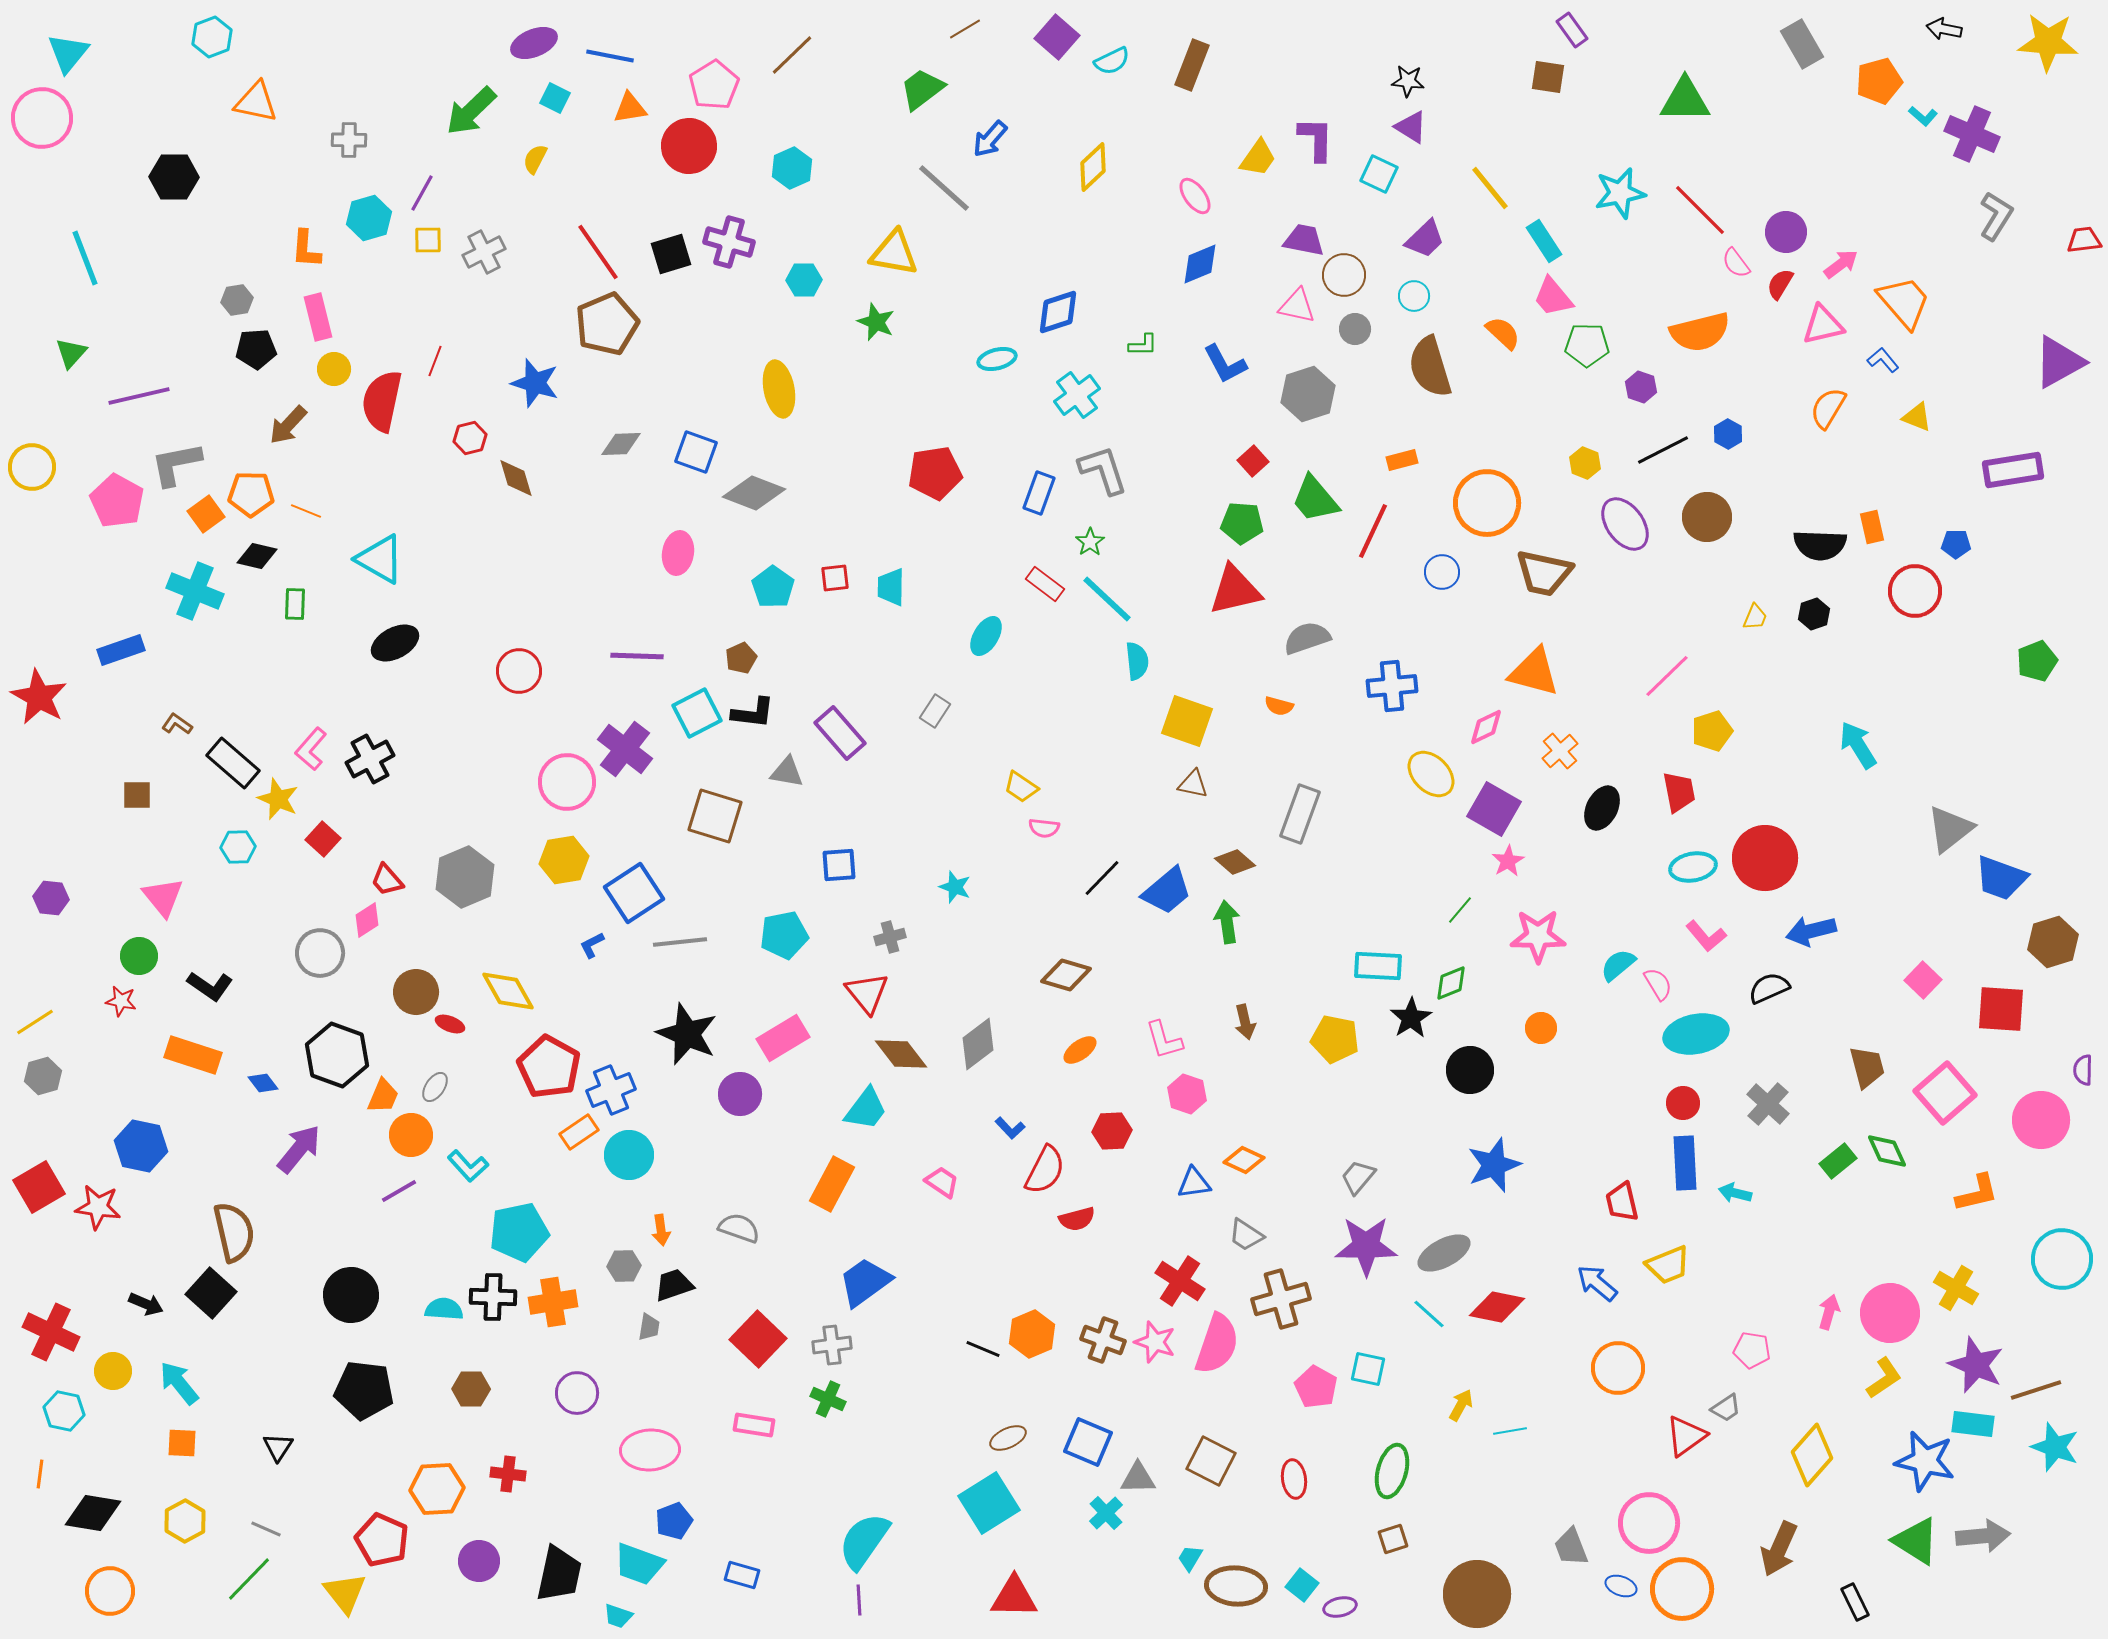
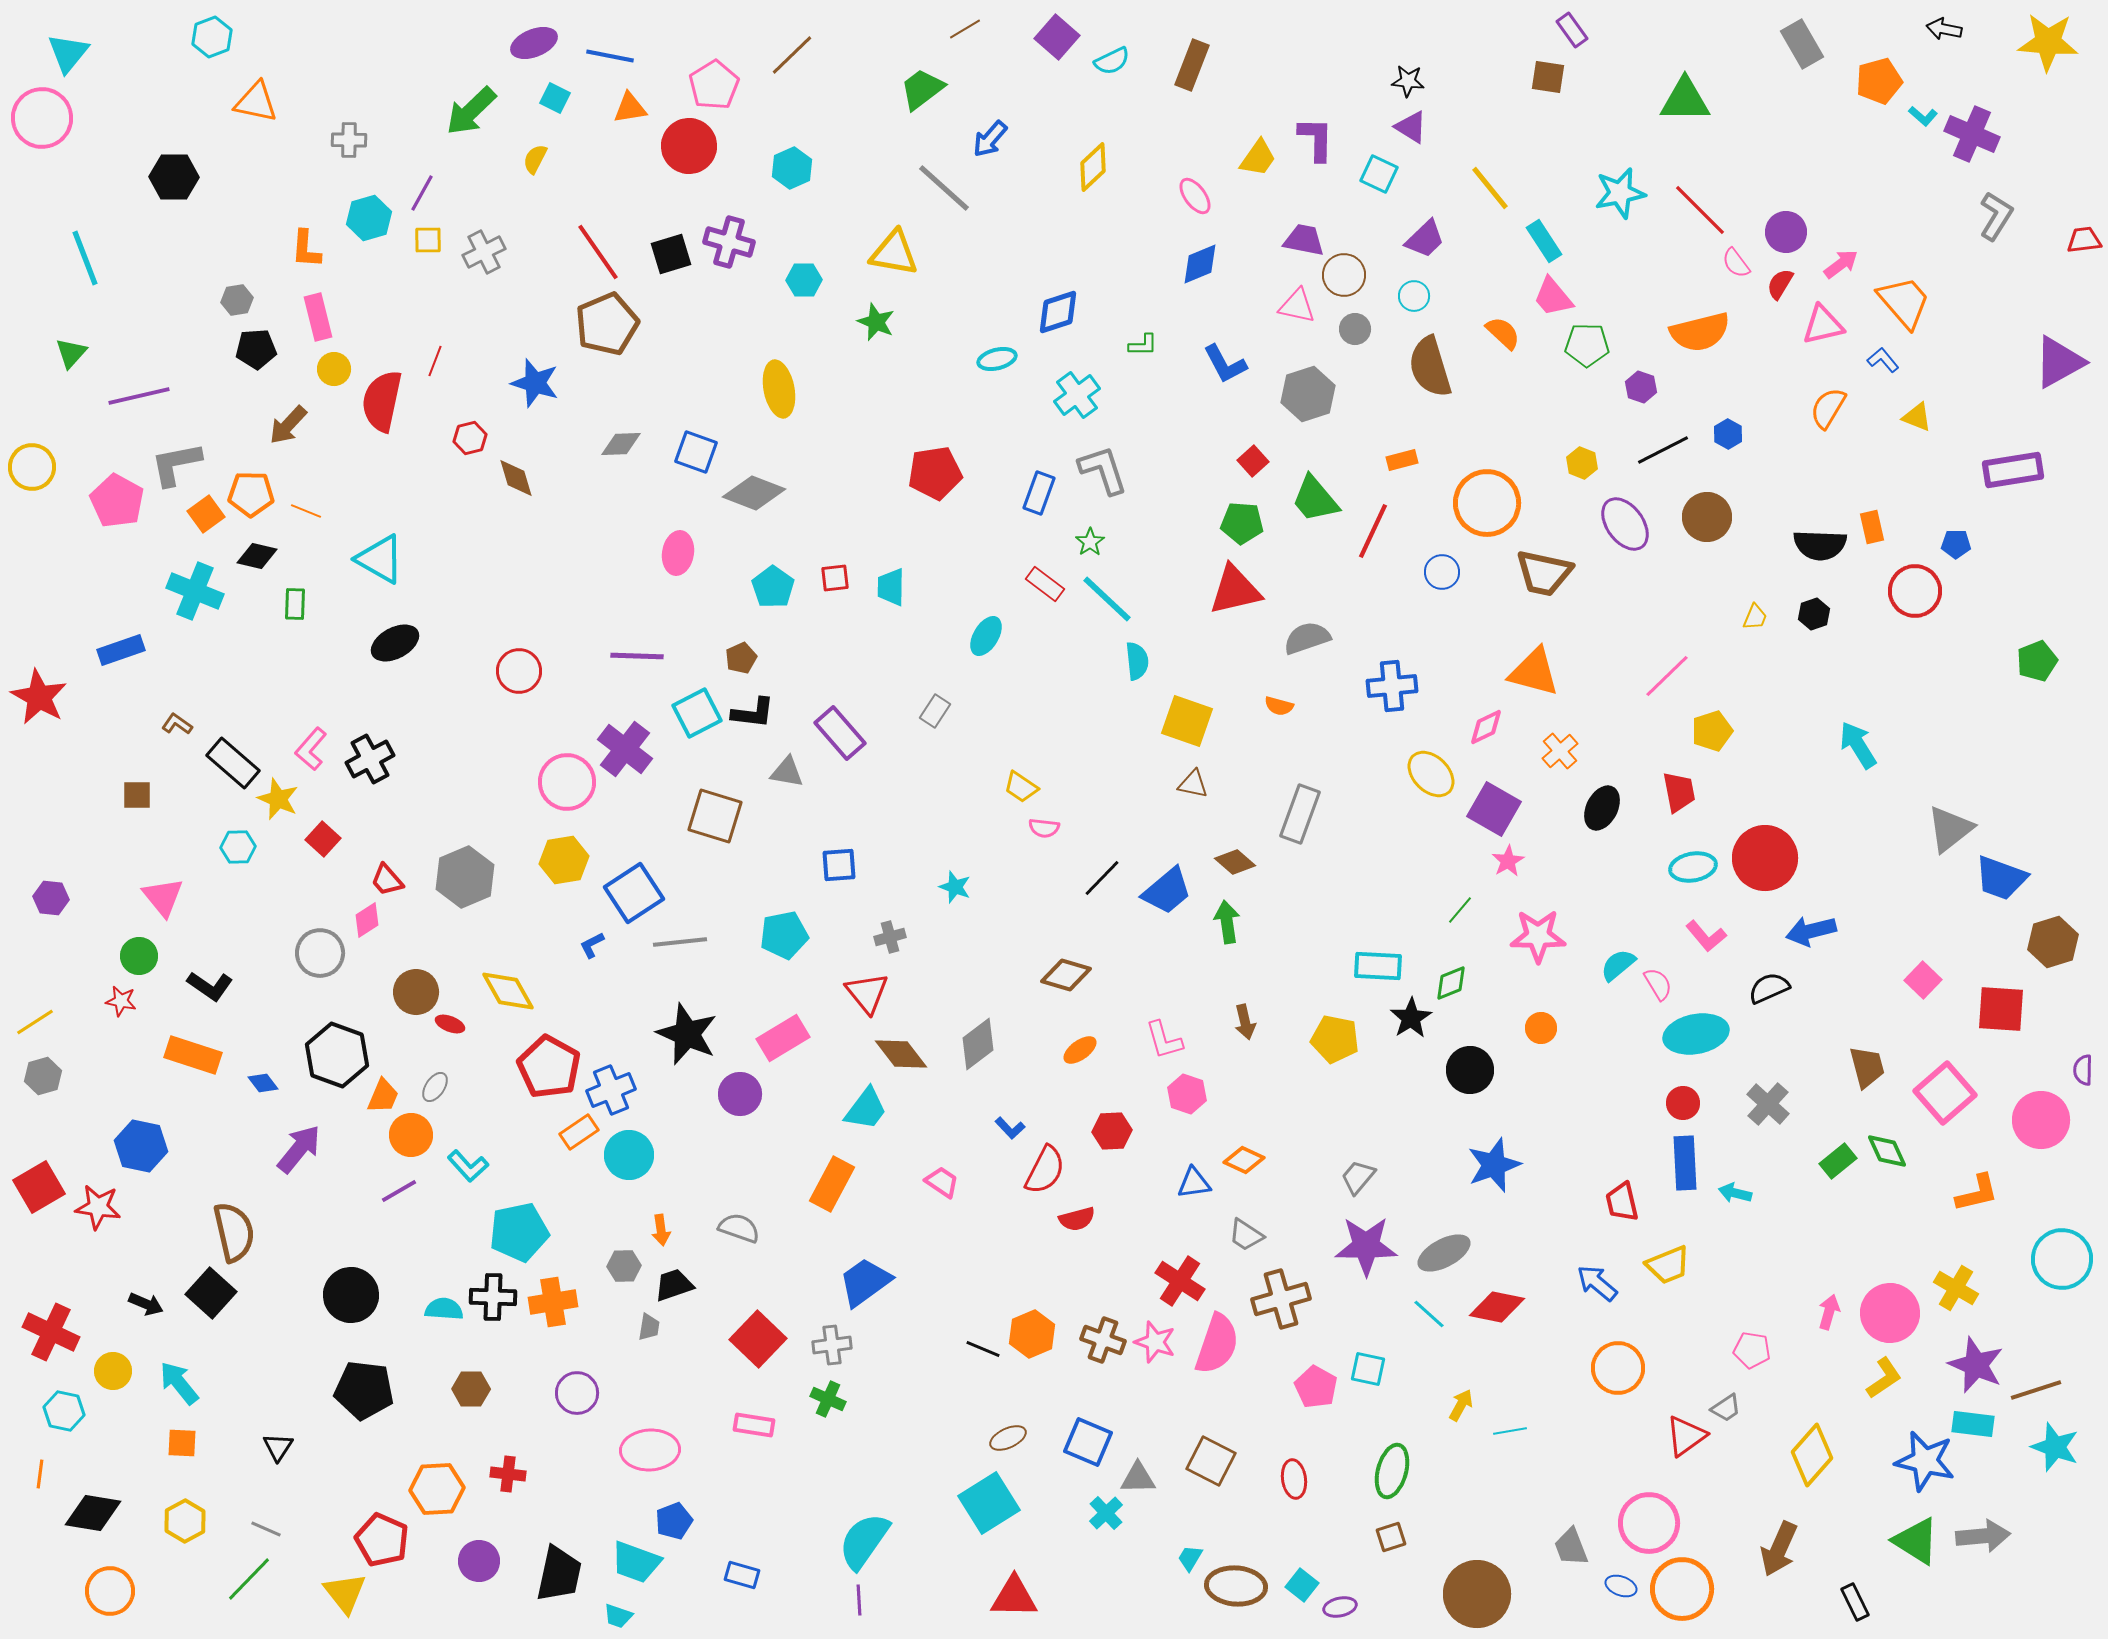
yellow hexagon at (1585, 463): moved 3 px left
brown square at (1393, 1539): moved 2 px left, 2 px up
cyan trapezoid at (639, 1564): moved 3 px left, 2 px up
